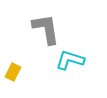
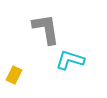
yellow rectangle: moved 1 px right, 3 px down
